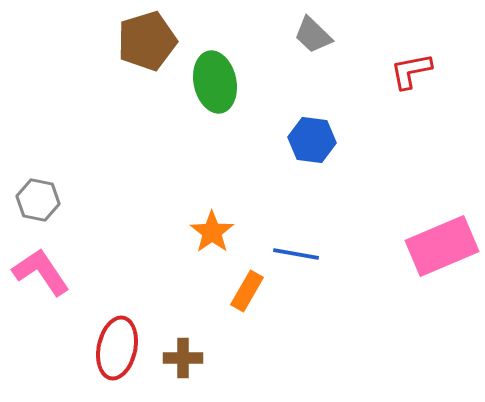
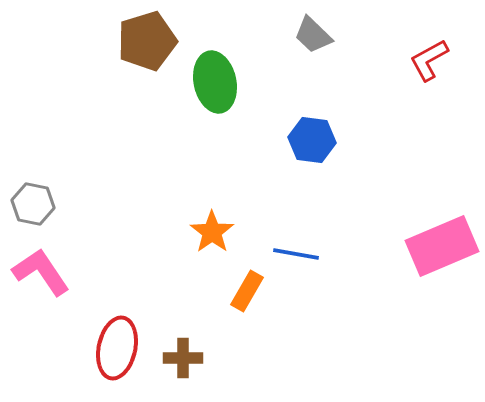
red L-shape: moved 18 px right, 11 px up; rotated 18 degrees counterclockwise
gray hexagon: moved 5 px left, 4 px down
